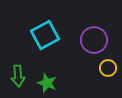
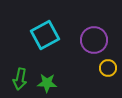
green arrow: moved 2 px right, 3 px down; rotated 15 degrees clockwise
green star: rotated 18 degrees counterclockwise
